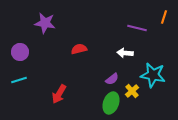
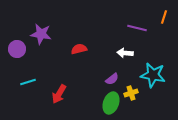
purple star: moved 4 px left, 11 px down
purple circle: moved 3 px left, 3 px up
cyan line: moved 9 px right, 2 px down
yellow cross: moved 1 px left, 2 px down; rotated 24 degrees clockwise
